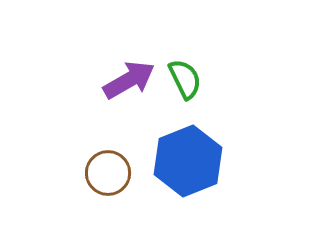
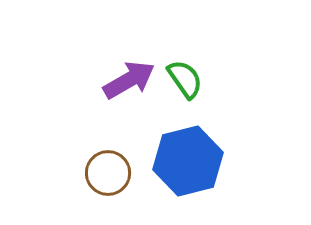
green semicircle: rotated 9 degrees counterclockwise
blue hexagon: rotated 8 degrees clockwise
